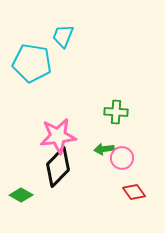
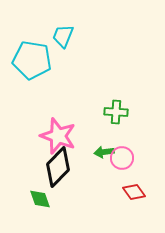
cyan pentagon: moved 3 px up
pink star: rotated 27 degrees clockwise
green arrow: moved 3 px down
green diamond: moved 19 px right, 4 px down; rotated 40 degrees clockwise
